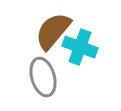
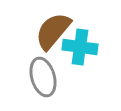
cyan cross: rotated 12 degrees counterclockwise
